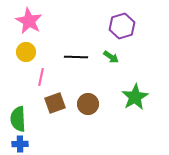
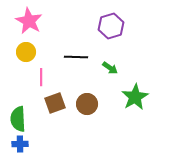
purple hexagon: moved 11 px left
green arrow: moved 1 px left, 11 px down
pink line: rotated 12 degrees counterclockwise
brown circle: moved 1 px left
